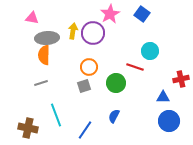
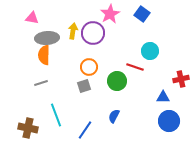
green circle: moved 1 px right, 2 px up
